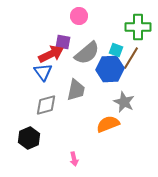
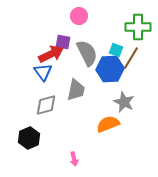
gray semicircle: rotated 76 degrees counterclockwise
